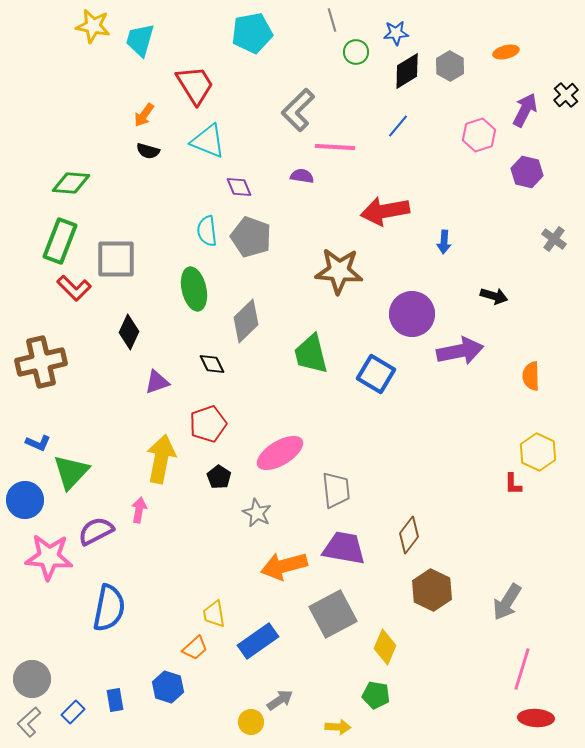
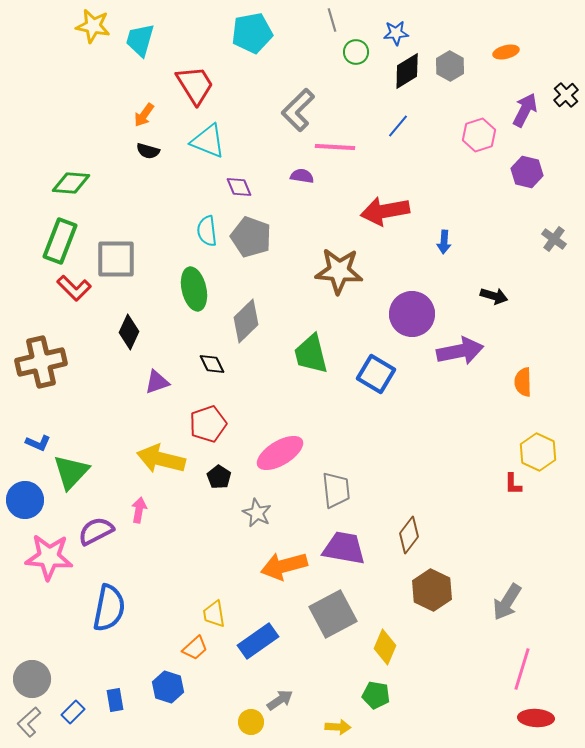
orange semicircle at (531, 376): moved 8 px left, 6 px down
yellow arrow at (161, 459): rotated 87 degrees counterclockwise
